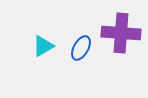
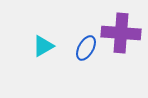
blue ellipse: moved 5 px right
